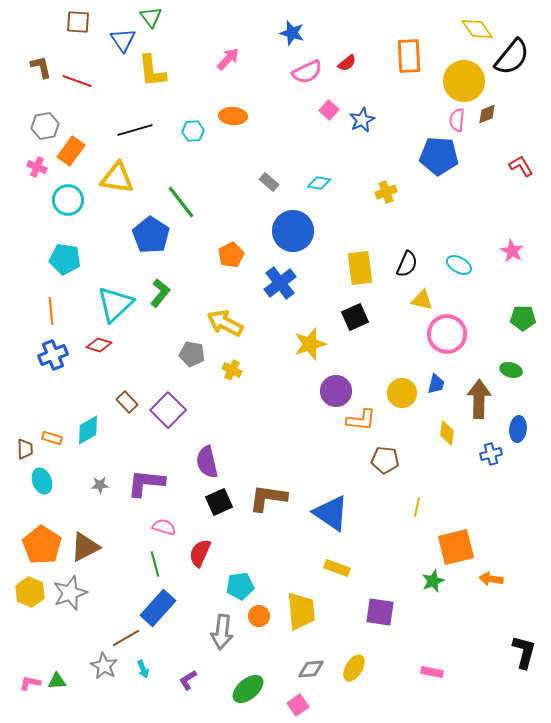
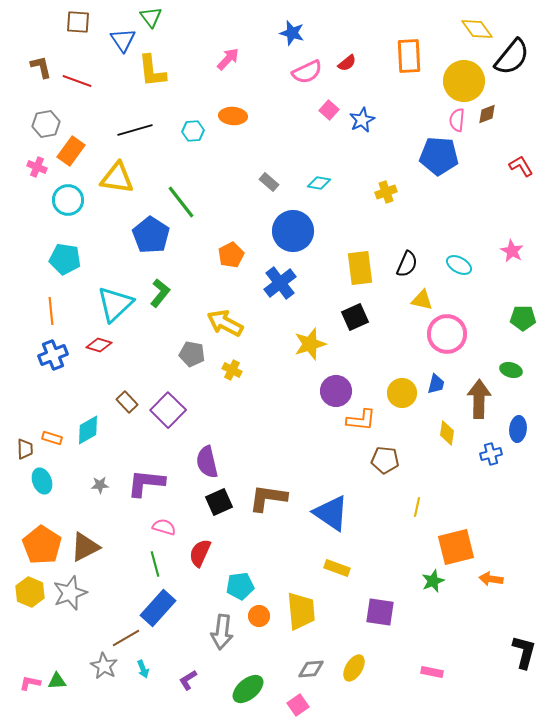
gray hexagon at (45, 126): moved 1 px right, 2 px up
